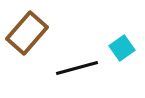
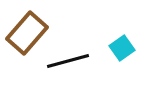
black line: moved 9 px left, 7 px up
